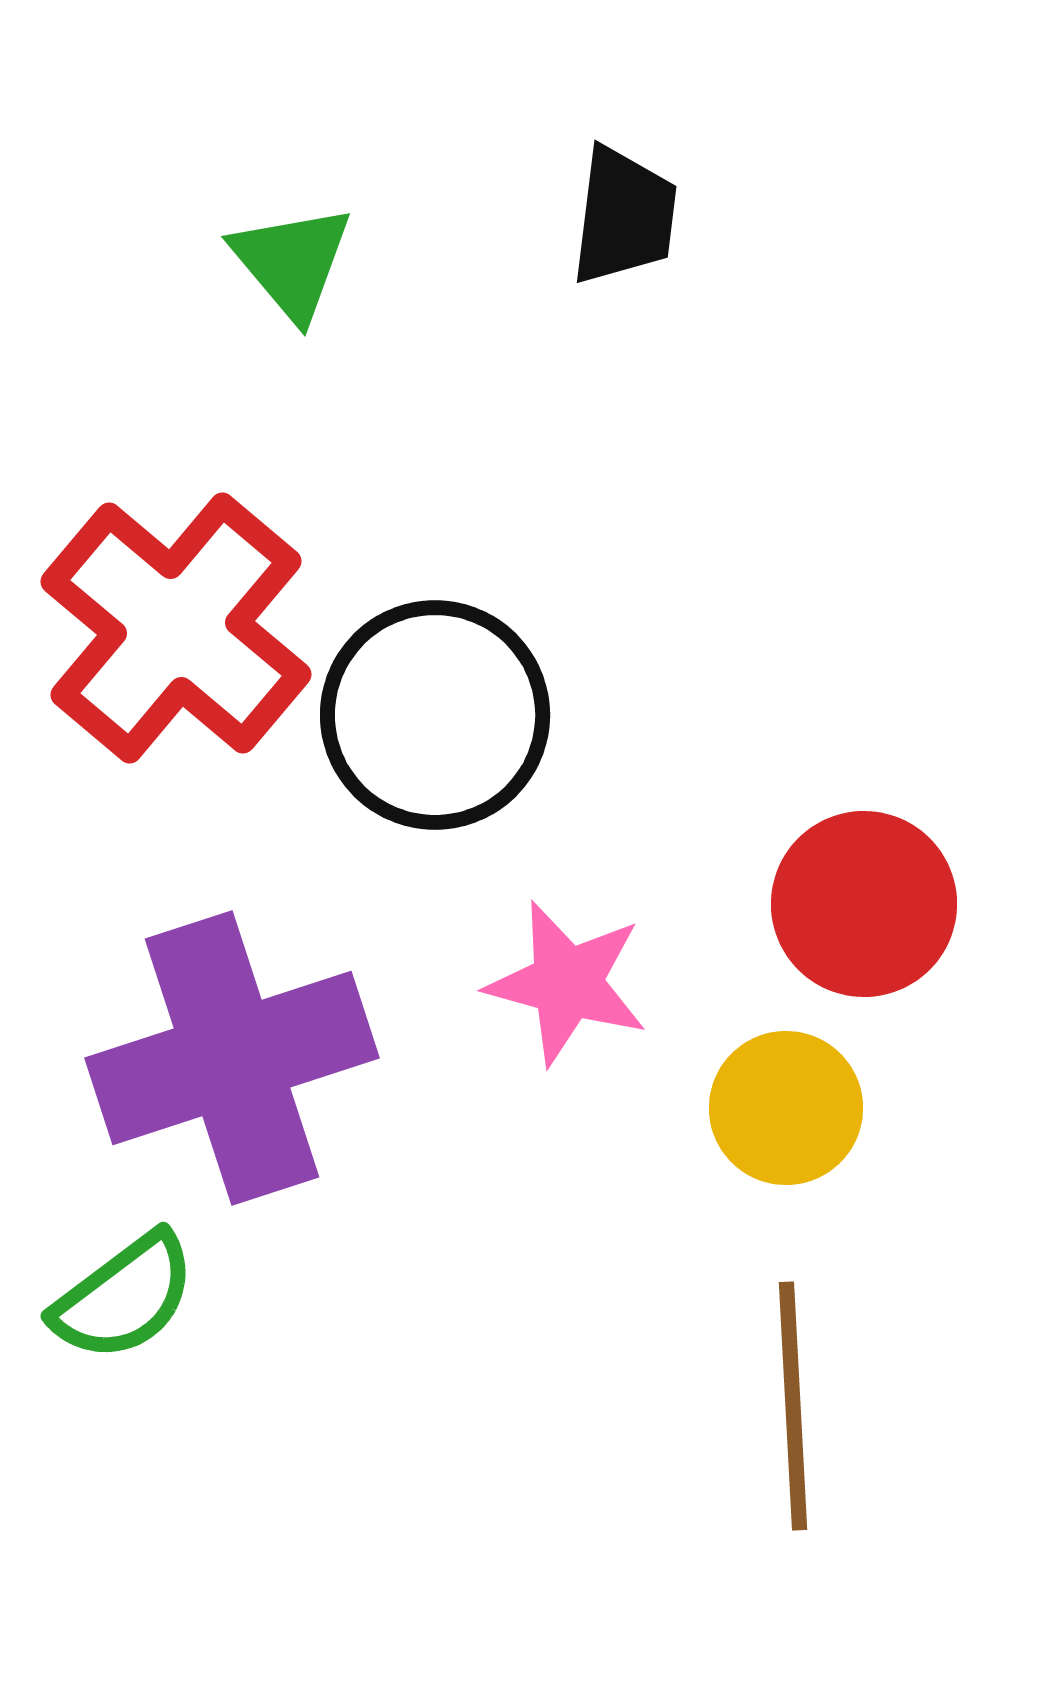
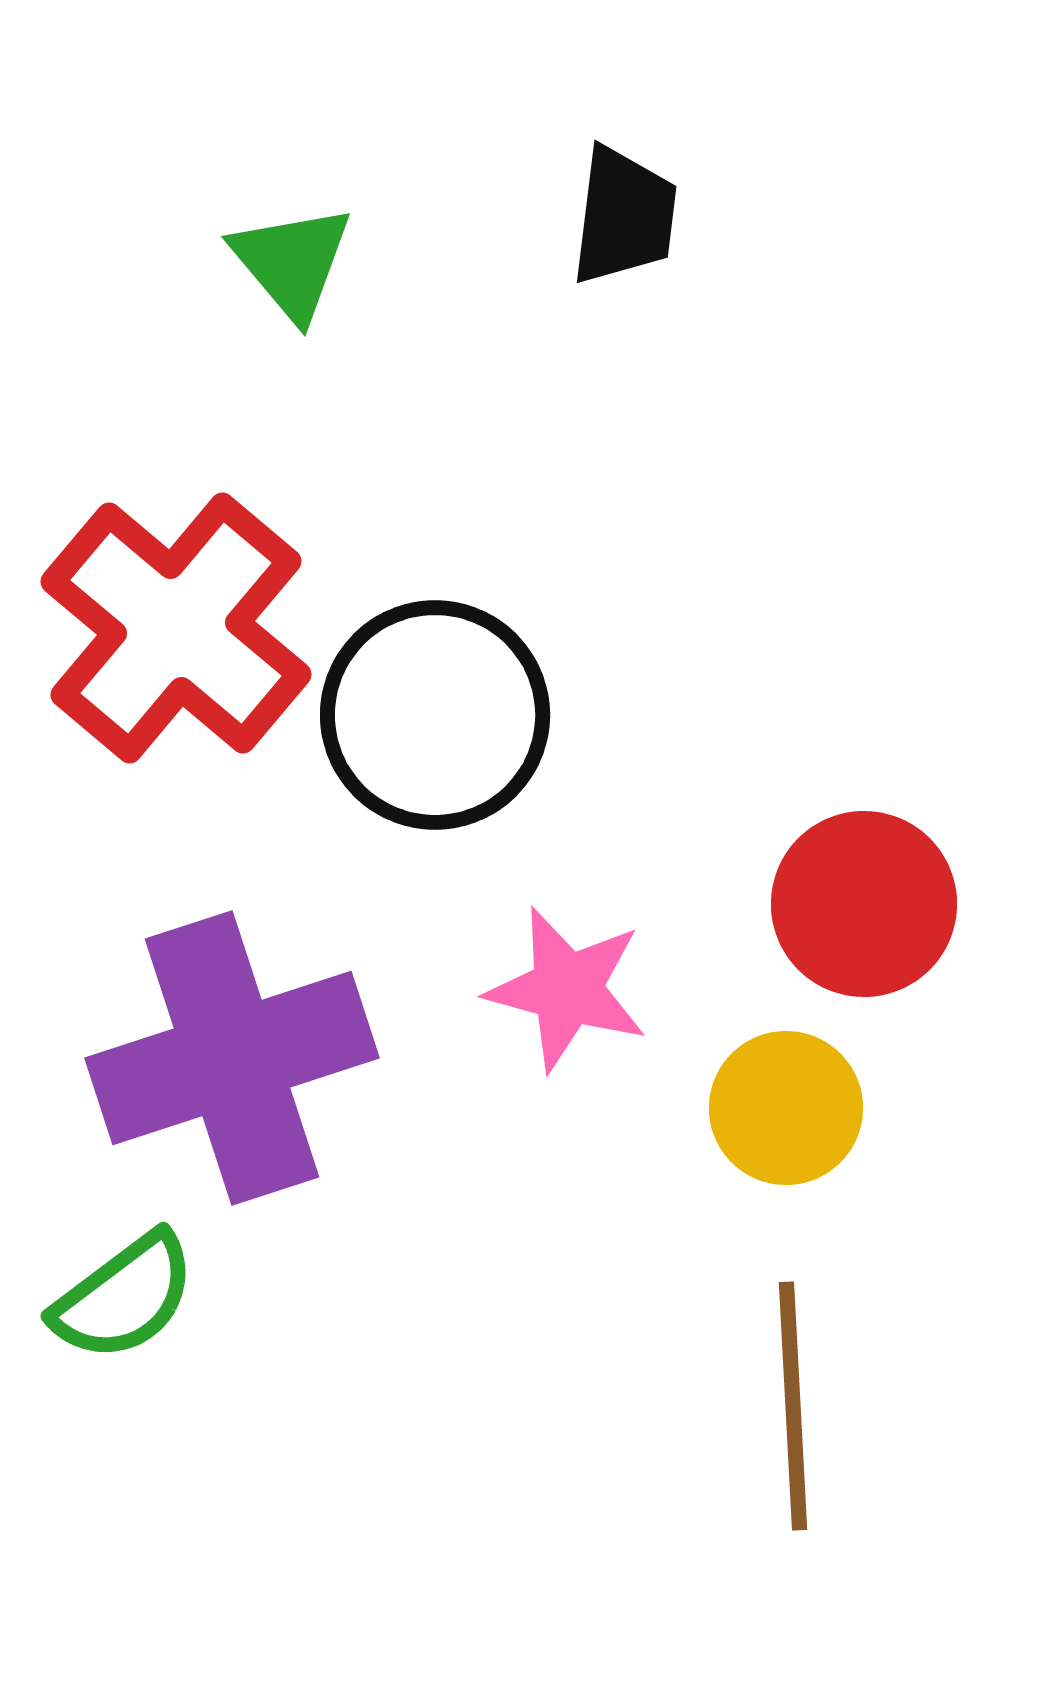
pink star: moved 6 px down
